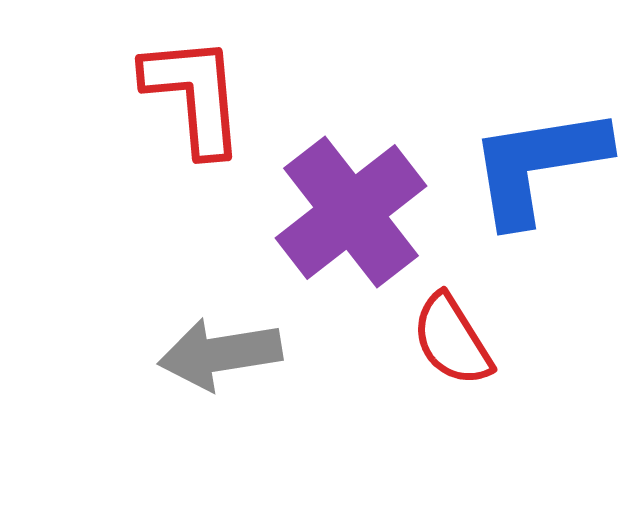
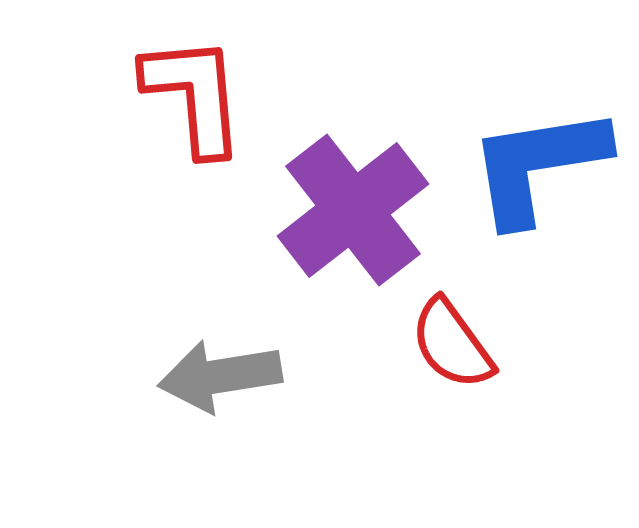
purple cross: moved 2 px right, 2 px up
red semicircle: moved 4 px down; rotated 4 degrees counterclockwise
gray arrow: moved 22 px down
